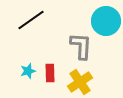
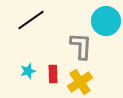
red rectangle: moved 3 px right, 1 px down
